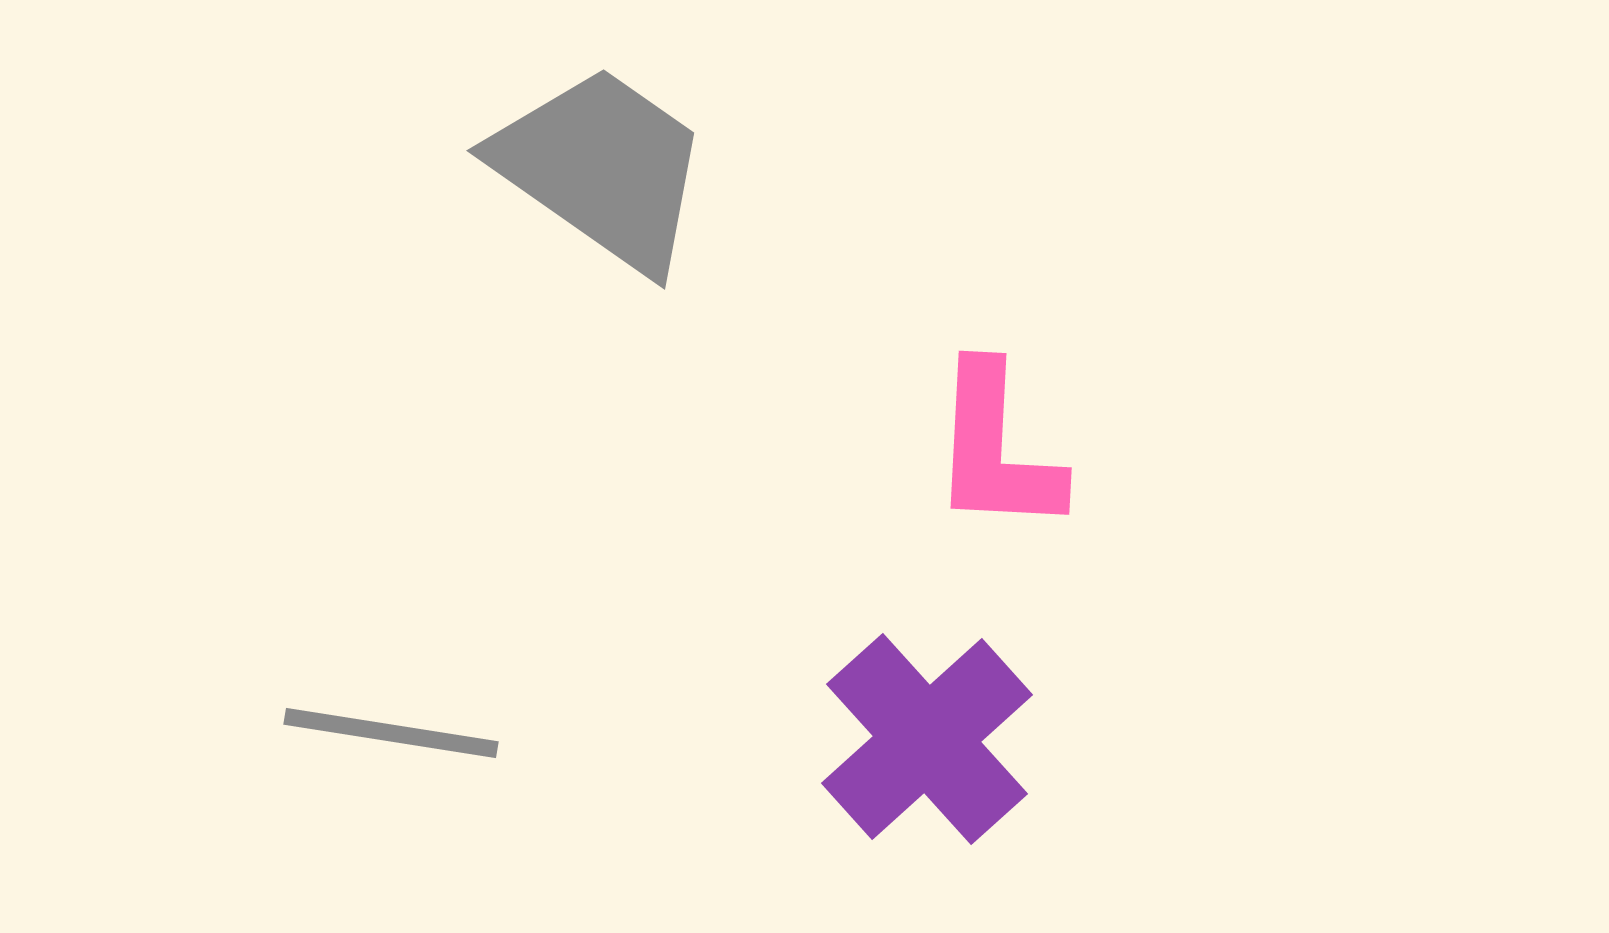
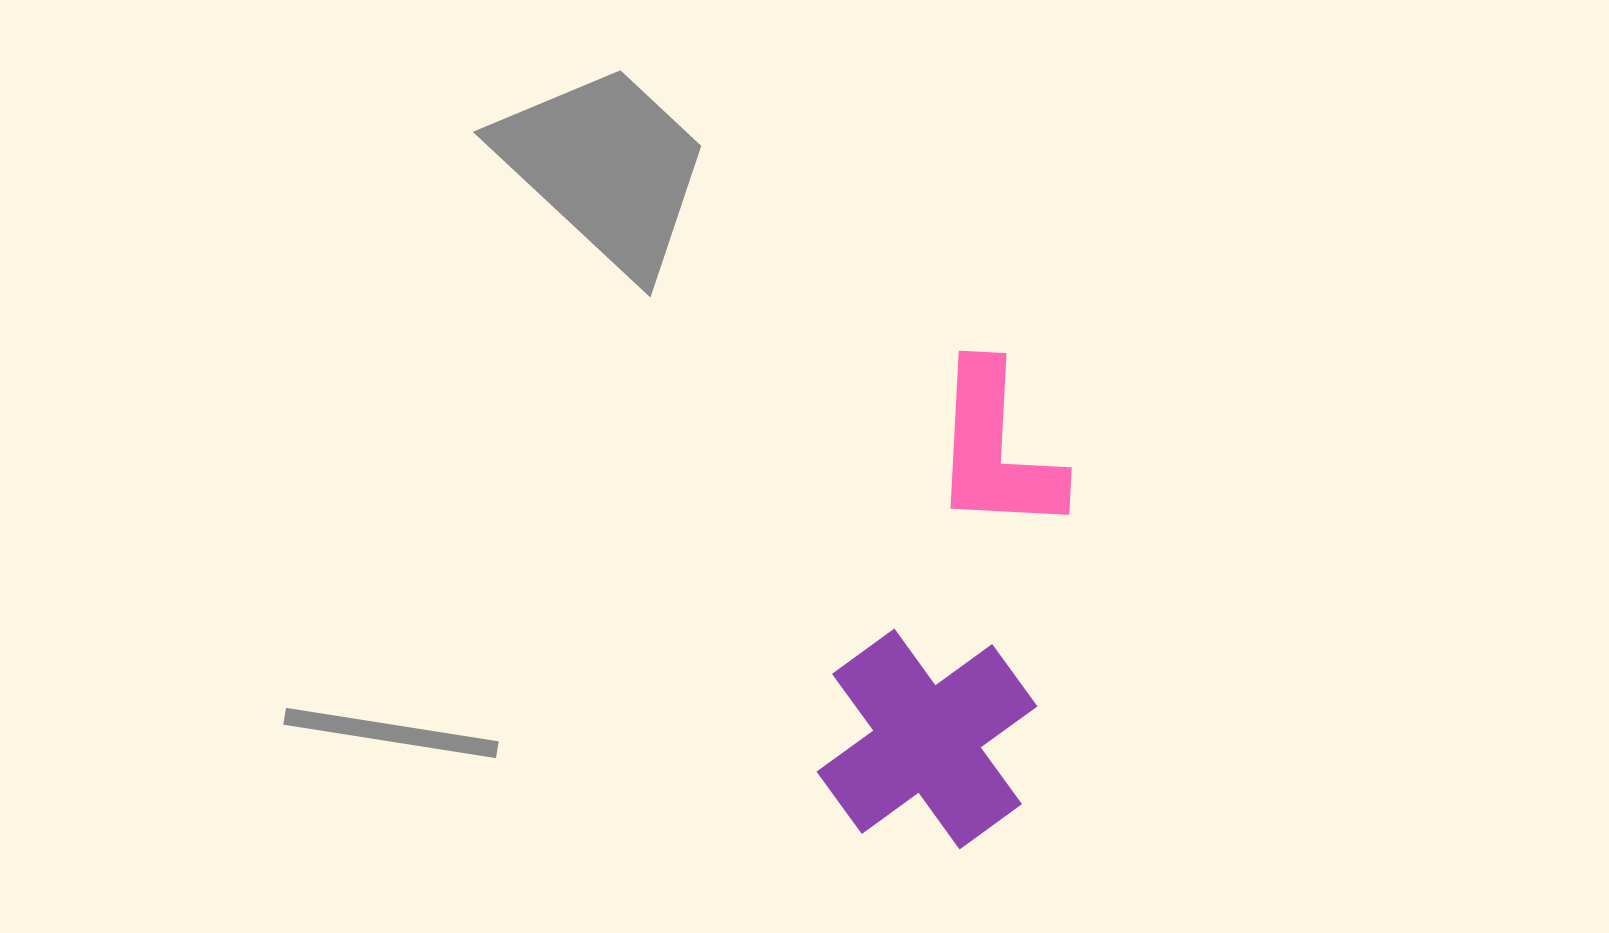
gray trapezoid: moved 3 px right; rotated 8 degrees clockwise
purple cross: rotated 6 degrees clockwise
